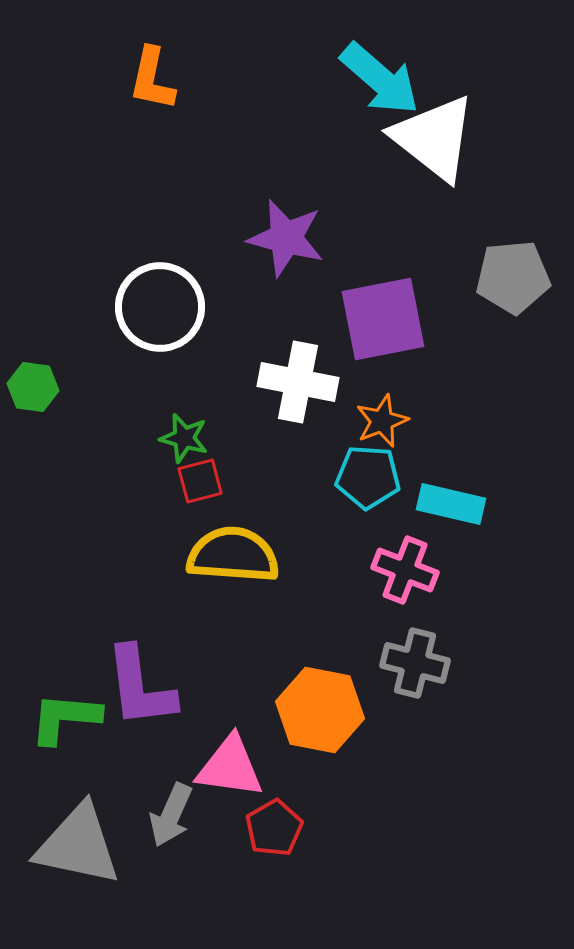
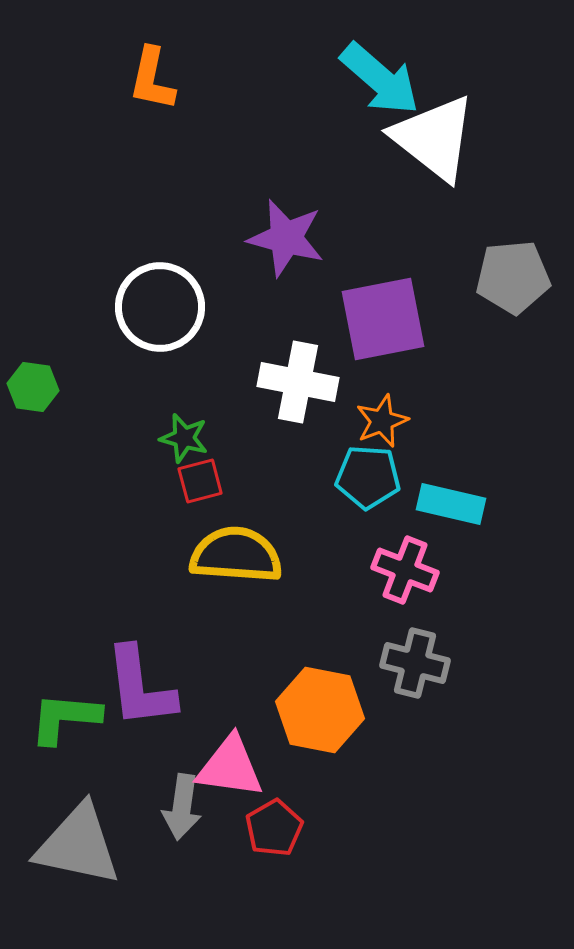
yellow semicircle: moved 3 px right
gray arrow: moved 11 px right, 8 px up; rotated 16 degrees counterclockwise
